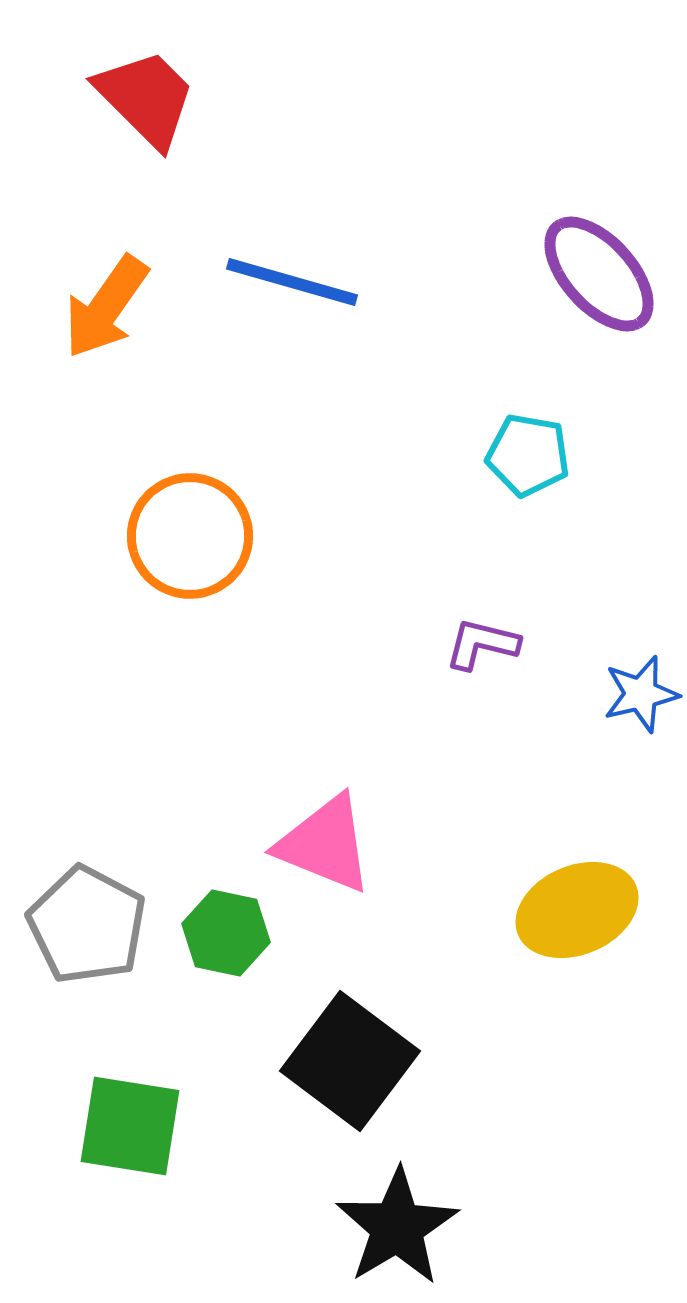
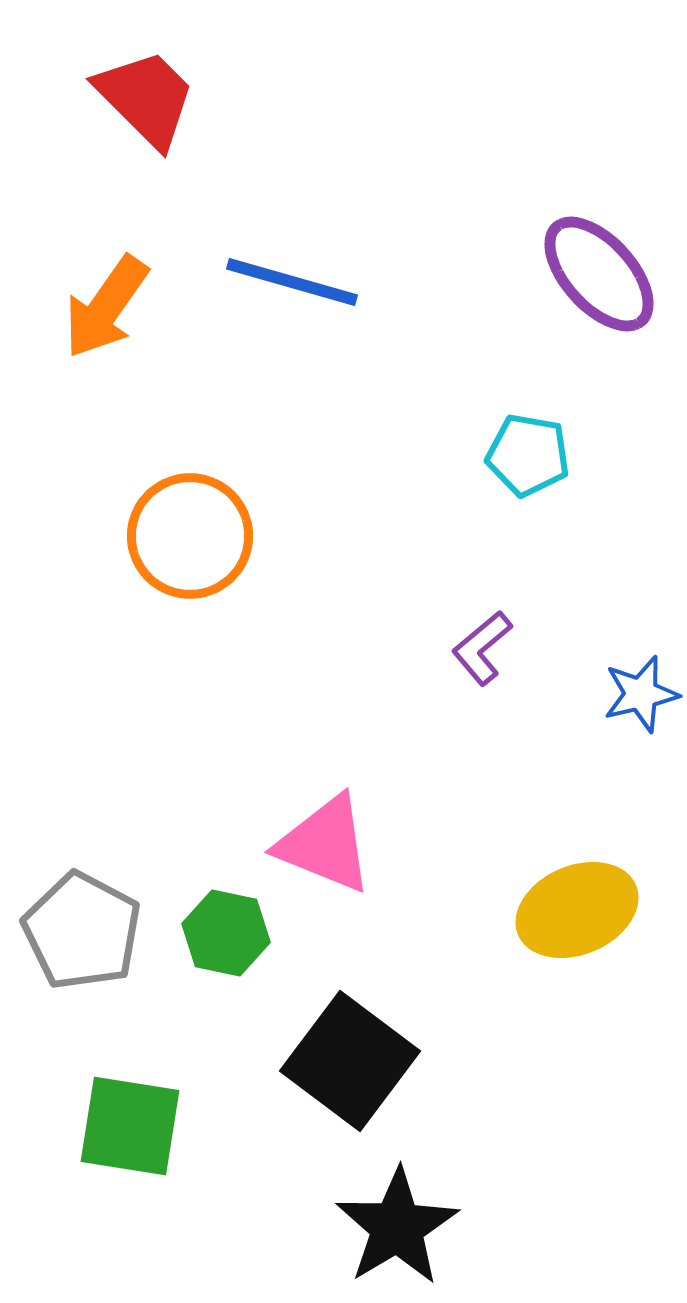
purple L-shape: moved 4 px down; rotated 54 degrees counterclockwise
gray pentagon: moved 5 px left, 6 px down
